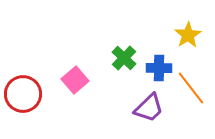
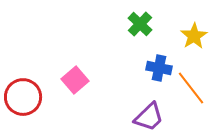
yellow star: moved 6 px right, 1 px down
green cross: moved 16 px right, 34 px up
blue cross: rotated 10 degrees clockwise
red circle: moved 3 px down
purple trapezoid: moved 9 px down
